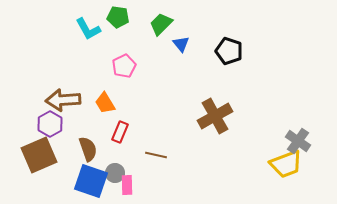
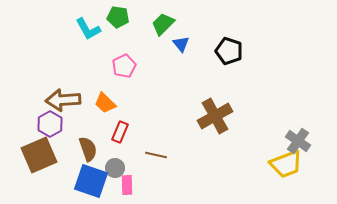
green trapezoid: moved 2 px right
orange trapezoid: rotated 15 degrees counterclockwise
gray circle: moved 5 px up
